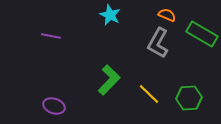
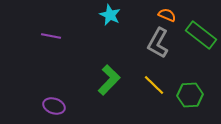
green rectangle: moved 1 px left, 1 px down; rotated 8 degrees clockwise
yellow line: moved 5 px right, 9 px up
green hexagon: moved 1 px right, 3 px up
